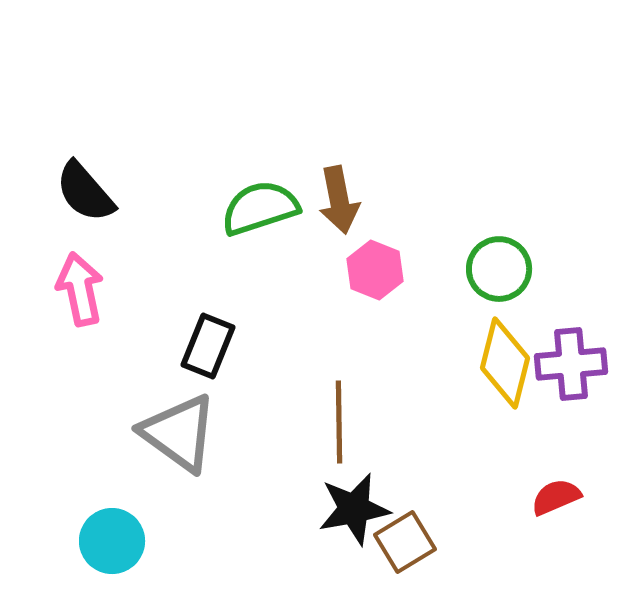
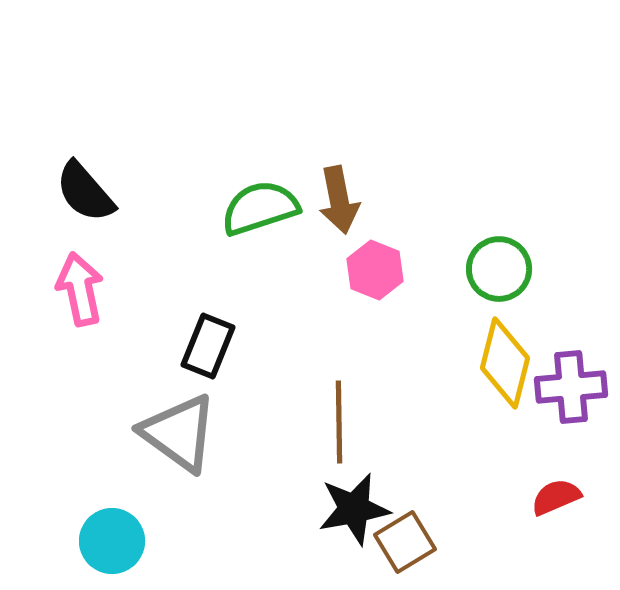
purple cross: moved 23 px down
